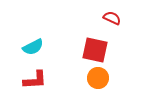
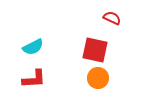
red L-shape: moved 1 px left, 1 px up
